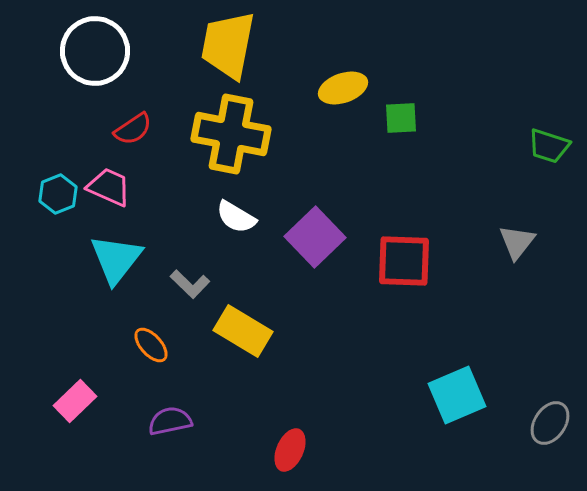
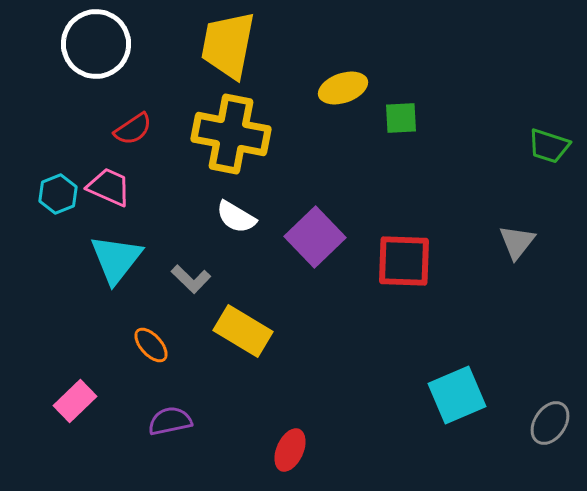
white circle: moved 1 px right, 7 px up
gray L-shape: moved 1 px right, 5 px up
